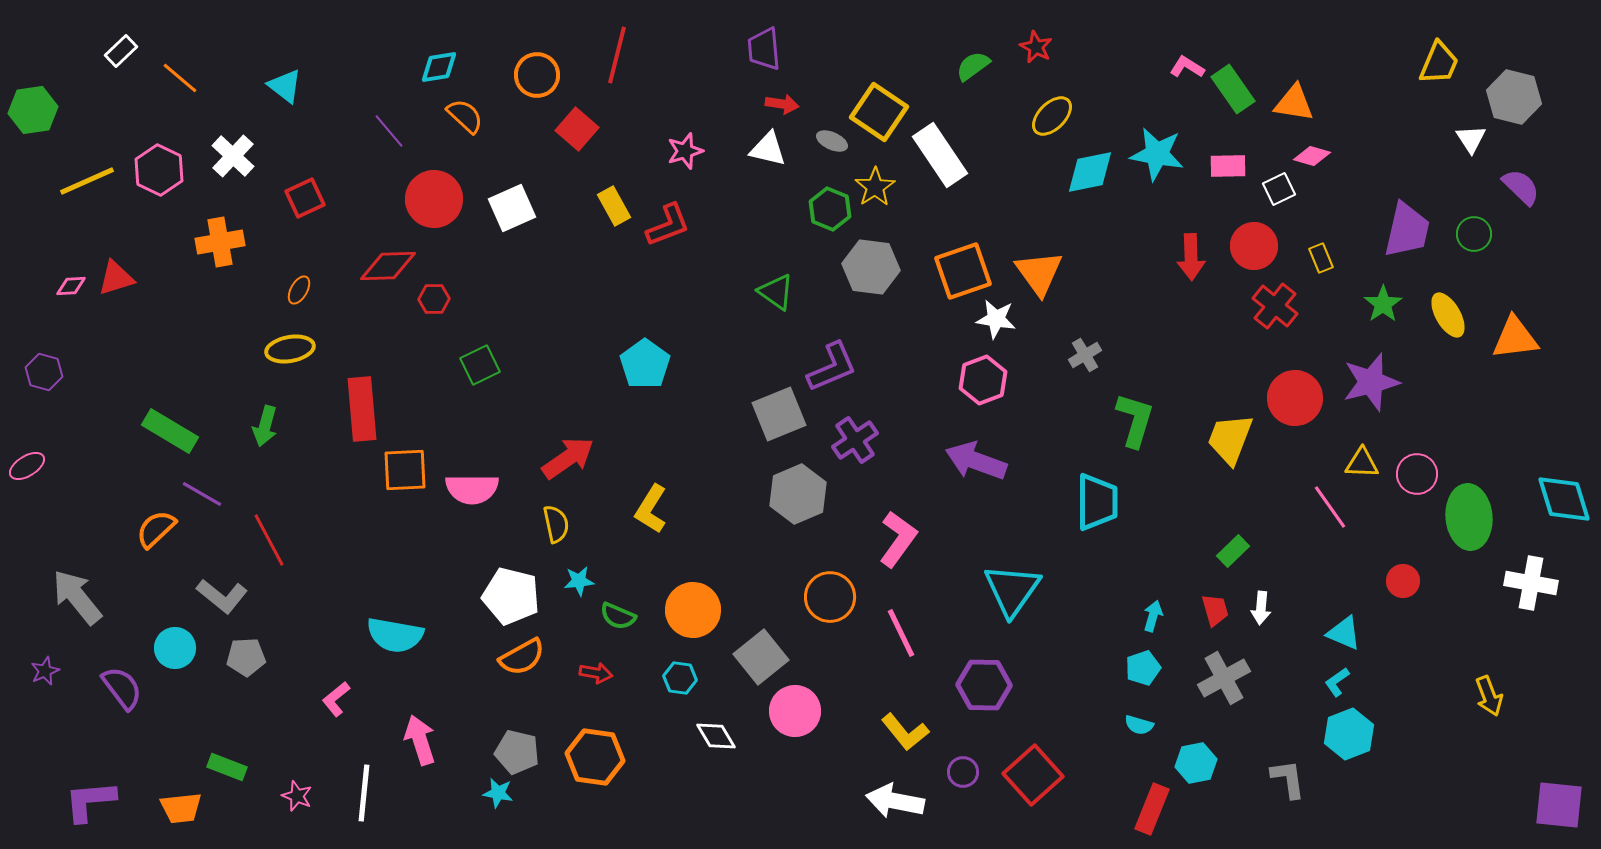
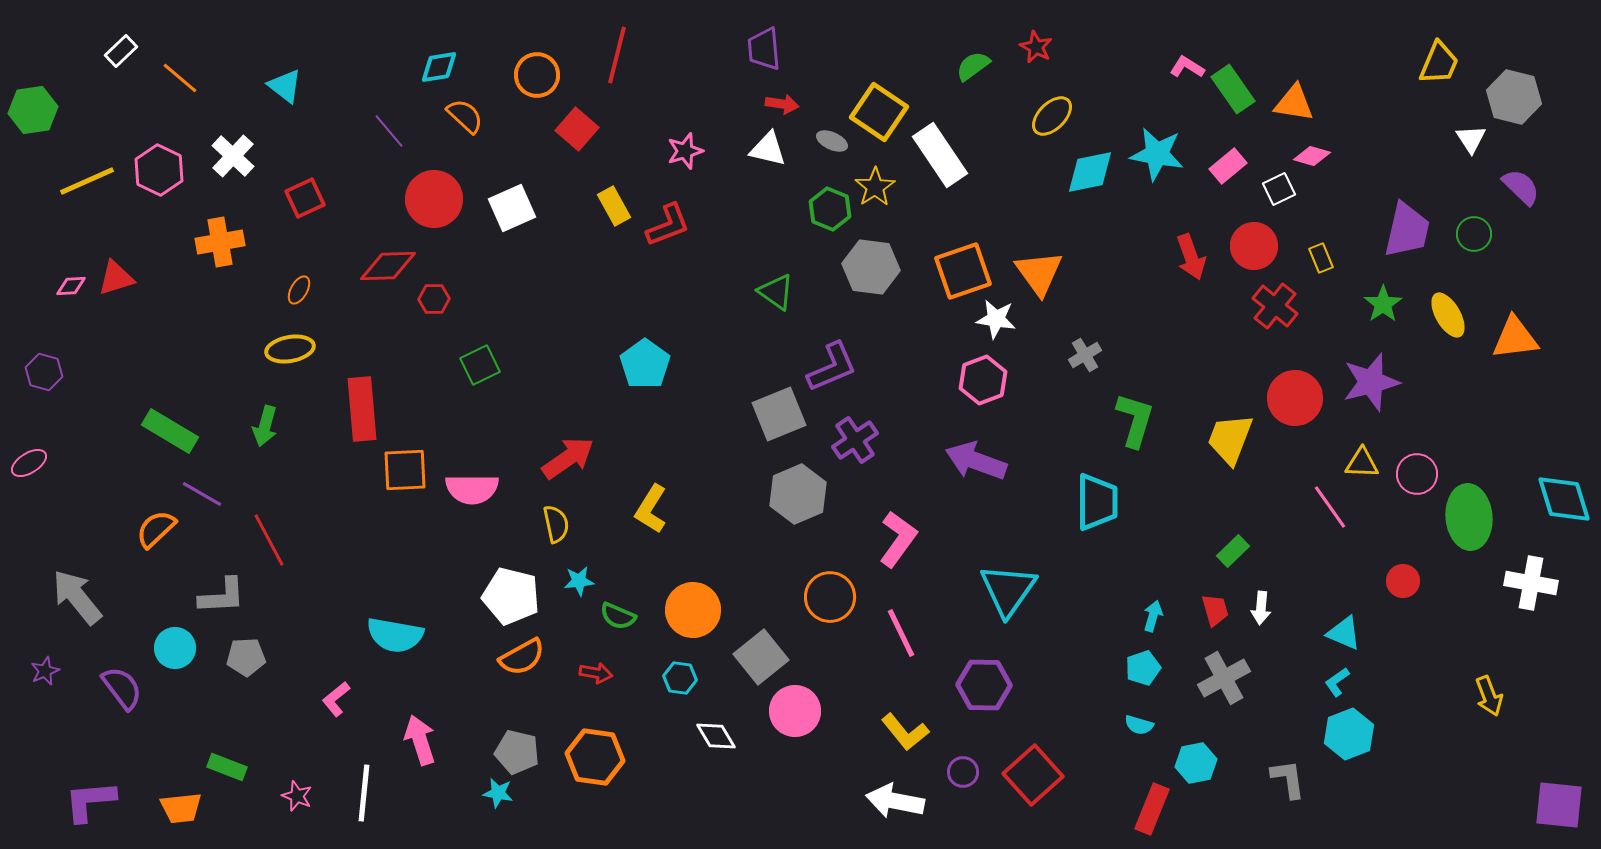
pink rectangle at (1228, 166): rotated 39 degrees counterclockwise
red arrow at (1191, 257): rotated 18 degrees counterclockwise
pink ellipse at (27, 466): moved 2 px right, 3 px up
cyan triangle at (1012, 590): moved 4 px left
gray L-shape at (222, 596): rotated 42 degrees counterclockwise
